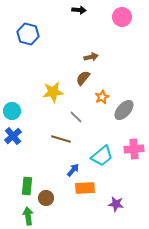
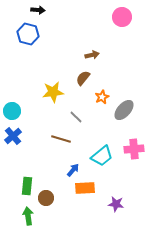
black arrow: moved 41 px left
brown arrow: moved 1 px right, 2 px up
